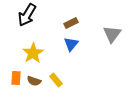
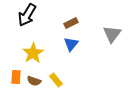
orange rectangle: moved 1 px up
